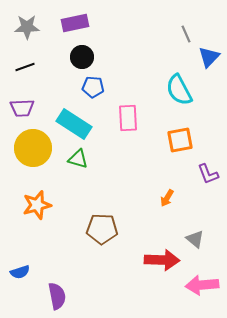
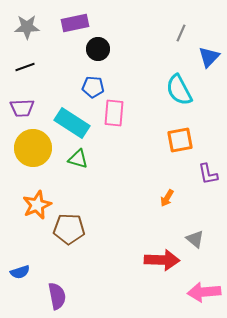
gray line: moved 5 px left, 1 px up; rotated 48 degrees clockwise
black circle: moved 16 px right, 8 px up
pink rectangle: moved 14 px left, 5 px up; rotated 8 degrees clockwise
cyan rectangle: moved 2 px left, 1 px up
purple L-shape: rotated 10 degrees clockwise
orange star: rotated 8 degrees counterclockwise
brown pentagon: moved 33 px left
pink arrow: moved 2 px right, 7 px down
